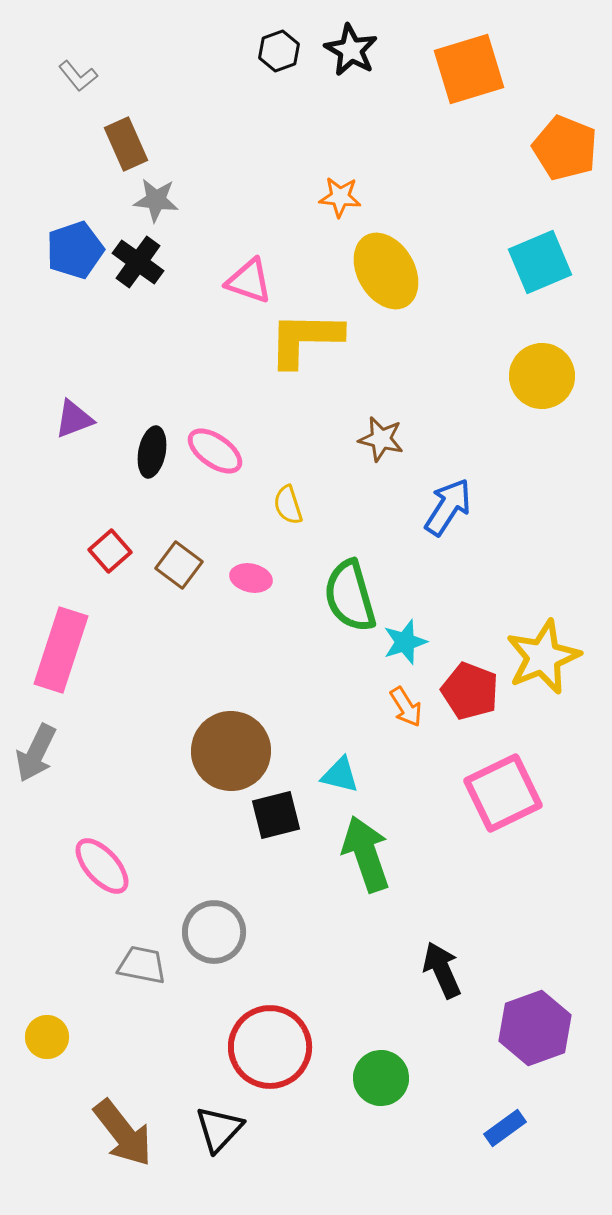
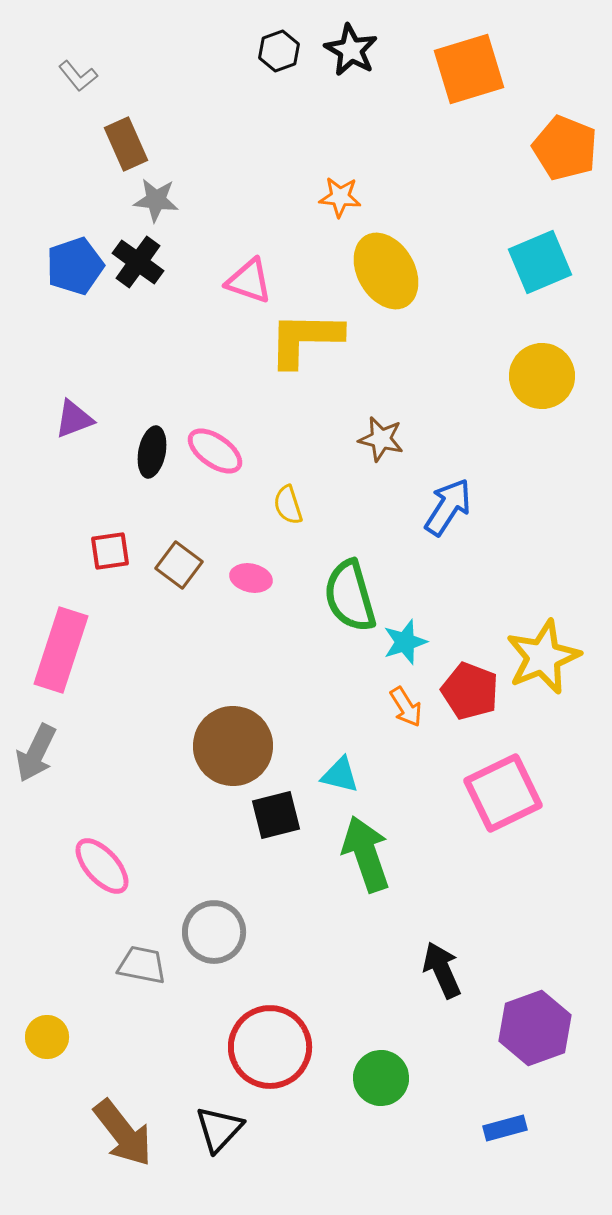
blue pentagon at (75, 250): moved 16 px down
red square at (110, 551): rotated 33 degrees clockwise
brown circle at (231, 751): moved 2 px right, 5 px up
blue rectangle at (505, 1128): rotated 21 degrees clockwise
